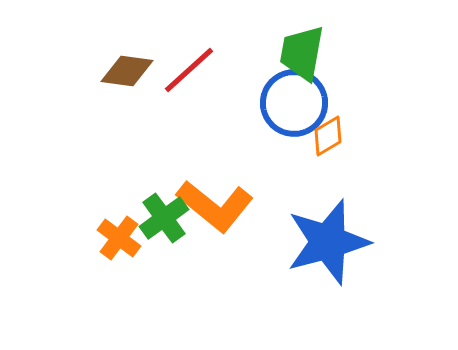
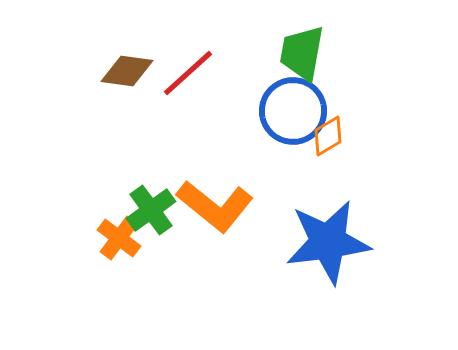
red line: moved 1 px left, 3 px down
blue circle: moved 1 px left, 8 px down
green cross: moved 13 px left, 8 px up
blue star: rotated 8 degrees clockwise
